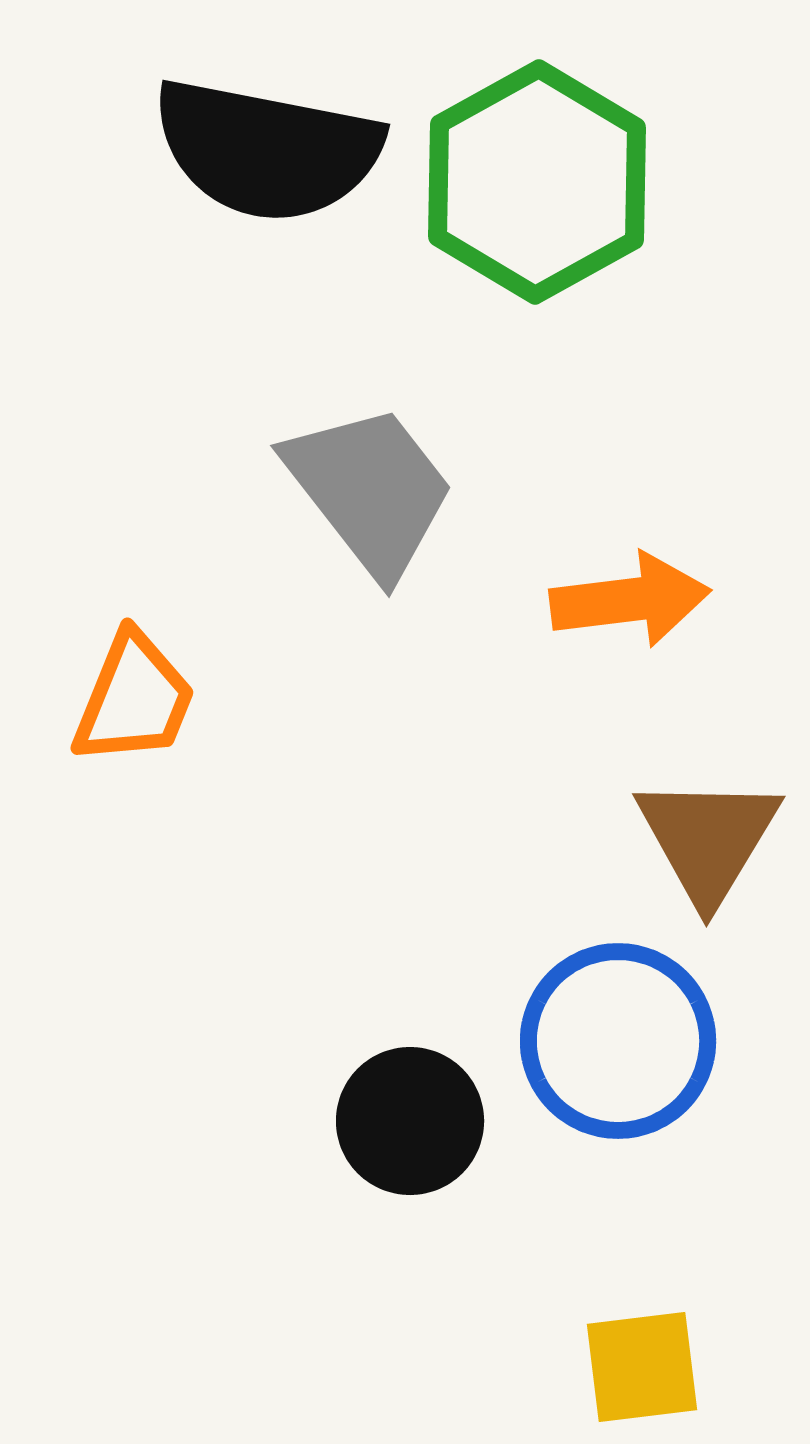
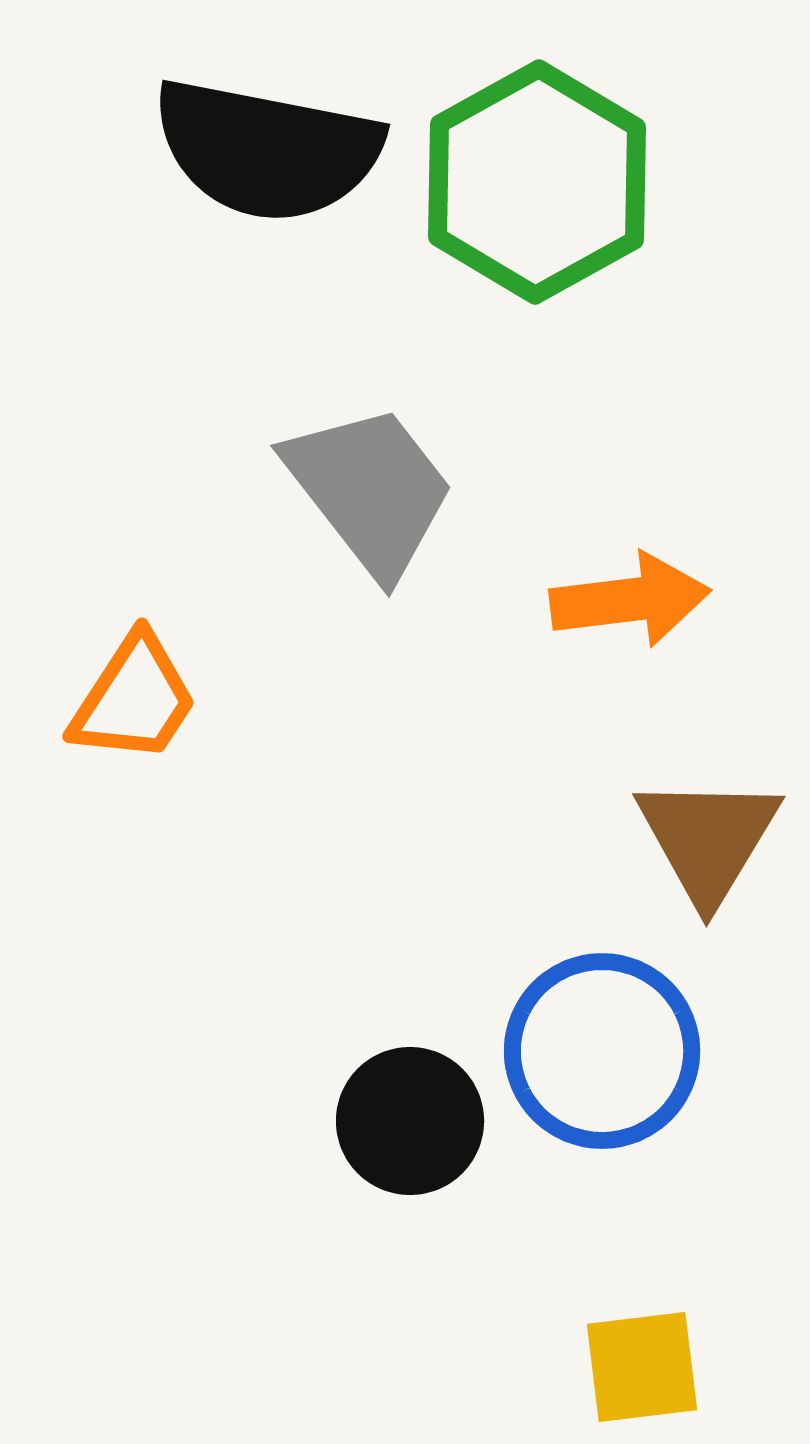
orange trapezoid: rotated 11 degrees clockwise
blue circle: moved 16 px left, 10 px down
